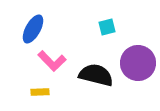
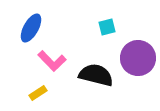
blue ellipse: moved 2 px left, 1 px up
purple circle: moved 5 px up
yellow rectangle: moved 2 px left, 1 px down; rotated 30 degrees counterclockwise
